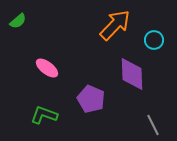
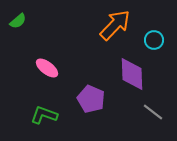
gray line: moved 13 px up; rotated 25 degrees counterclockwise
